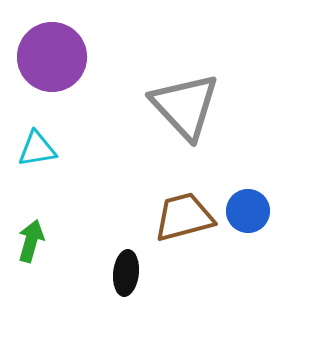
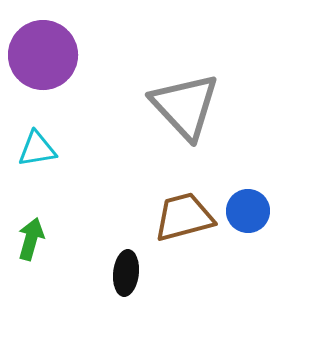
purple circle: moved 9 px left, 2 px up
green arrow: moved 2 px up
